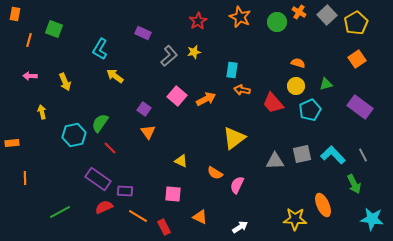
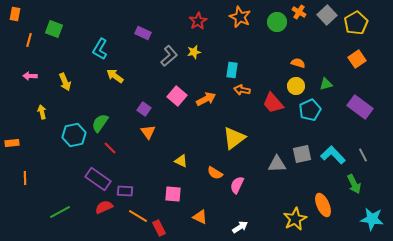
gray triangle at (275, 161): moved 2 px right, 3 px down
yellow star at (295, 219): rotated 30 degrees counterclockwise
red rectangle at (164, 227): moved 5 px left, 1 px down
